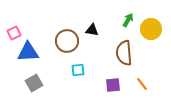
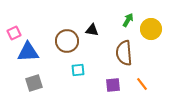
gray square: rotated 12 degrees clockwise
